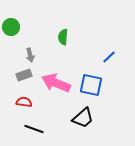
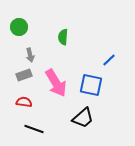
green circle: moved 8 px right
blue line: moved 3 px down
pink arrow: rotated 144 degrees counterclockwise
